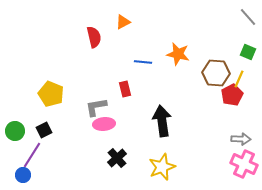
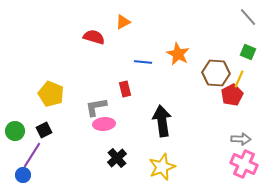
red semicircle: rotated 60 degrees counterclockwise
orange star: rotated 15 degrees clockwise
